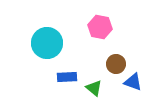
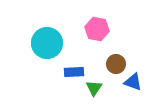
pink hexagon: moved 3 px left, 2 px down
blue rectangle: moved 7 px right, 5 px up
green triangle: rotated 24 degrees clockwise
